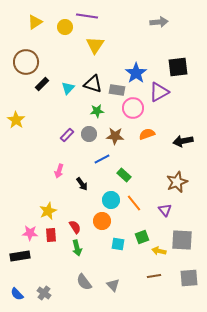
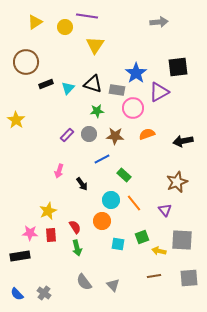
black rectangle at (42, 84): moved 4 px right; rotated 24 degrees clockwise
